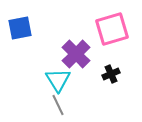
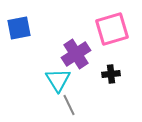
blue square: moved 1 px left
purple cross: rotated 12 degrees clockwise
black cross: rotated 18 degrees clockwise
gray line: moved 11 px right
